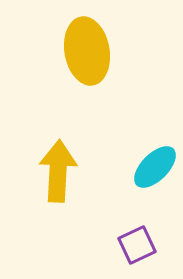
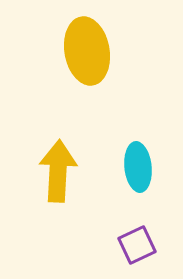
cyan ellipse: moved 17 px left; rotated 51 degrees counterclockwise
